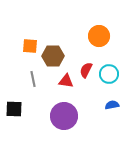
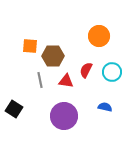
cyan circle: moved 3 px right, 2 px up
gray line: moved 7 px right, 1 px down
blue semicircle: moved 7 px left, 2 px down; rotated 24 degrees clockwise
black square: rotated 30 degrees clockwise
